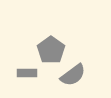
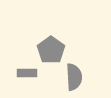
gray semicircle: moved 1 px right, 2 px down; rotated 56 degrees counterclockwise
